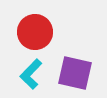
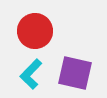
red circle: moved 1 px up
